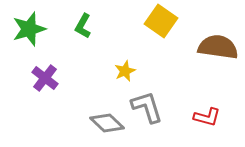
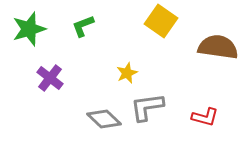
green L-shape: rotated 40 degrees clockwise
yellow star: moved 2 px right, 2 px down
purple cross: moved 5 px right
gray L-shape: rotated 81 degrees counterclockwise
red L-shape: moved 2 px left
gray diamond: moved 3 px left, 4 px up
